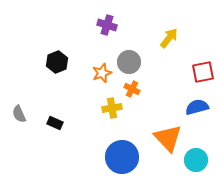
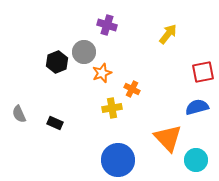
yellow arrow: moved 1 px left, 4 px up
gray circle: moved 45 px left, 10 px up
blue circle: moved 4 px left, 3 px down
